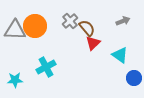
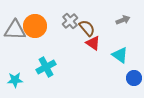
gray arrow: moved 1 px up
red triangle: rotated 42 degrees counterclockwise
